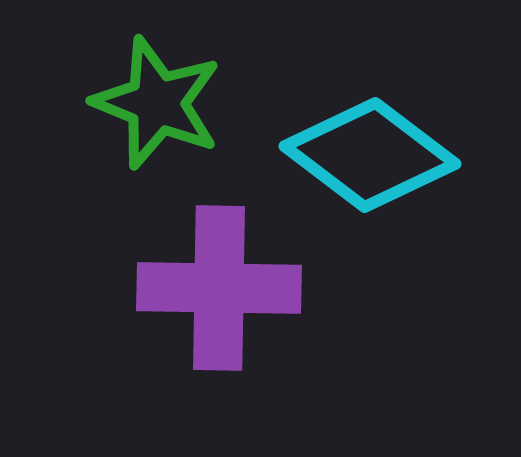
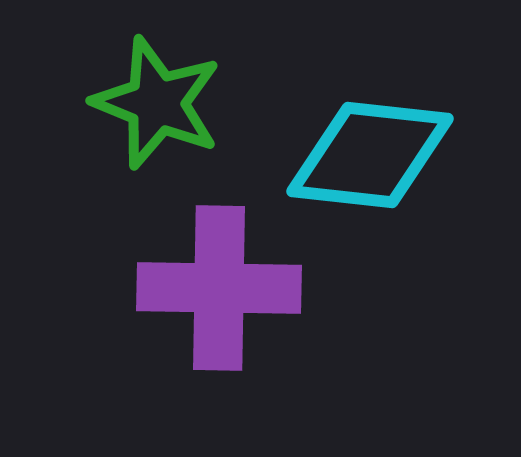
cyan diamond: rotated 31 degrees counterclockwise
